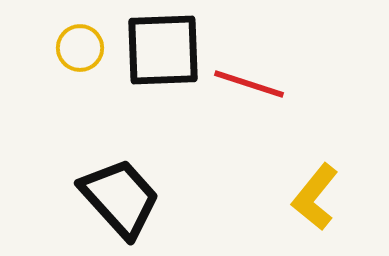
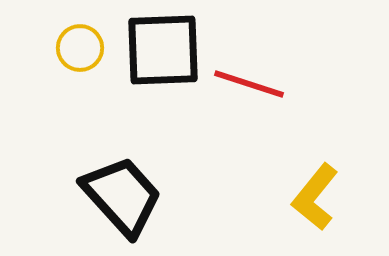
black trapezoid: moved 2 px right, 2 px up
